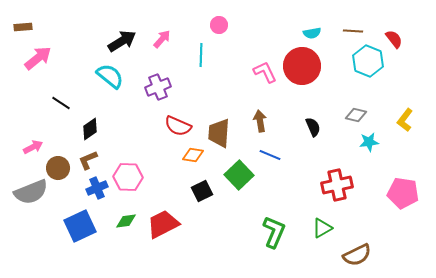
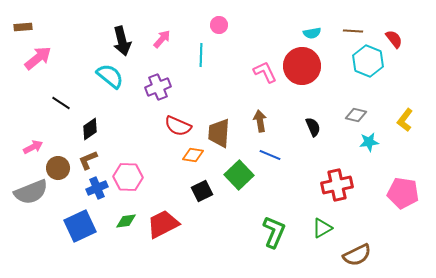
black arrow at (122, 41): rotated 108 degrees clockwise
